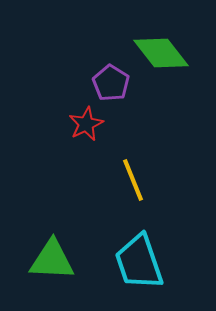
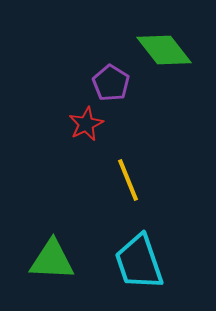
green diamond: moved 3 px right, 3 px up
yellow line: moved 5 px left
